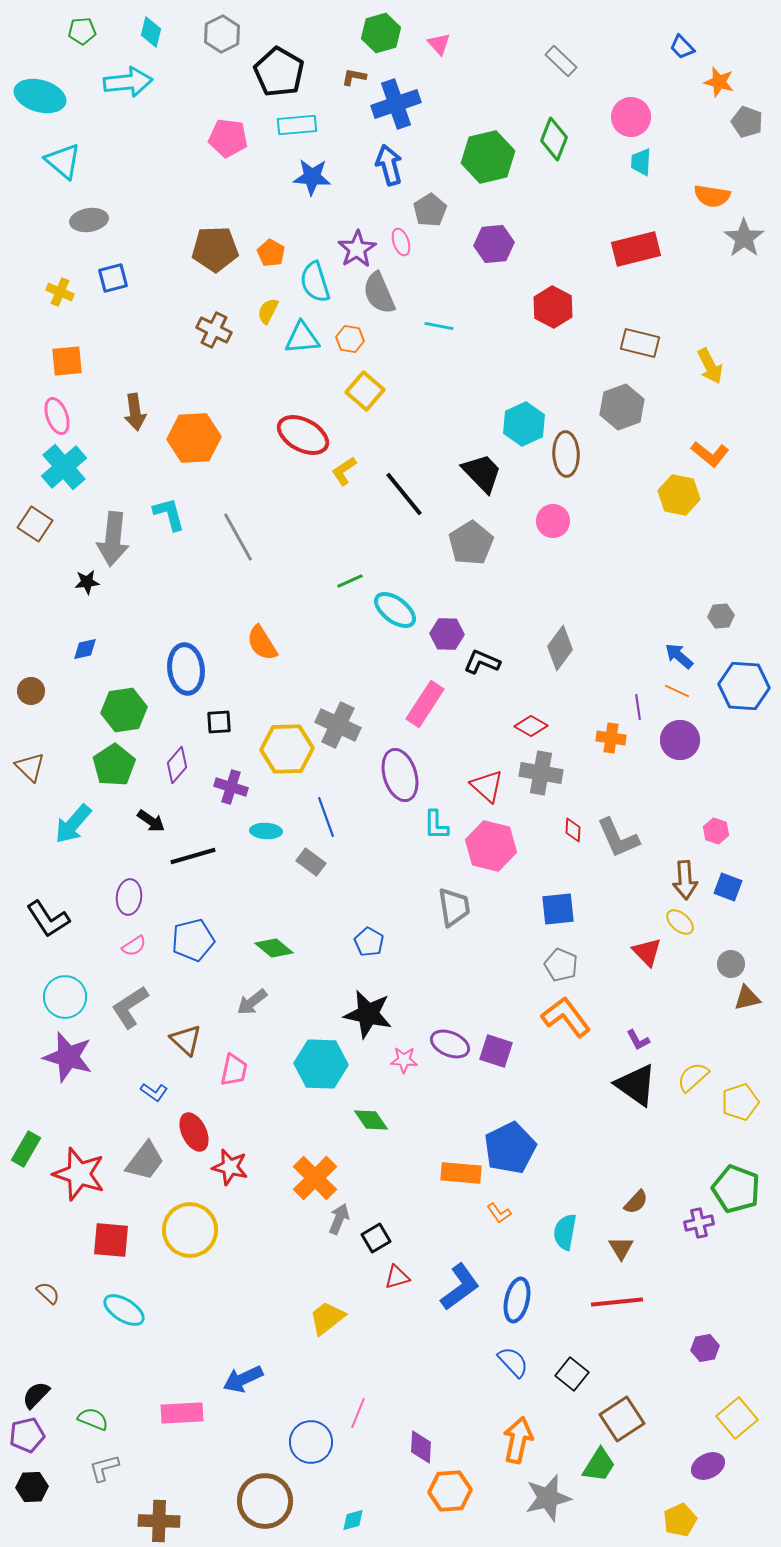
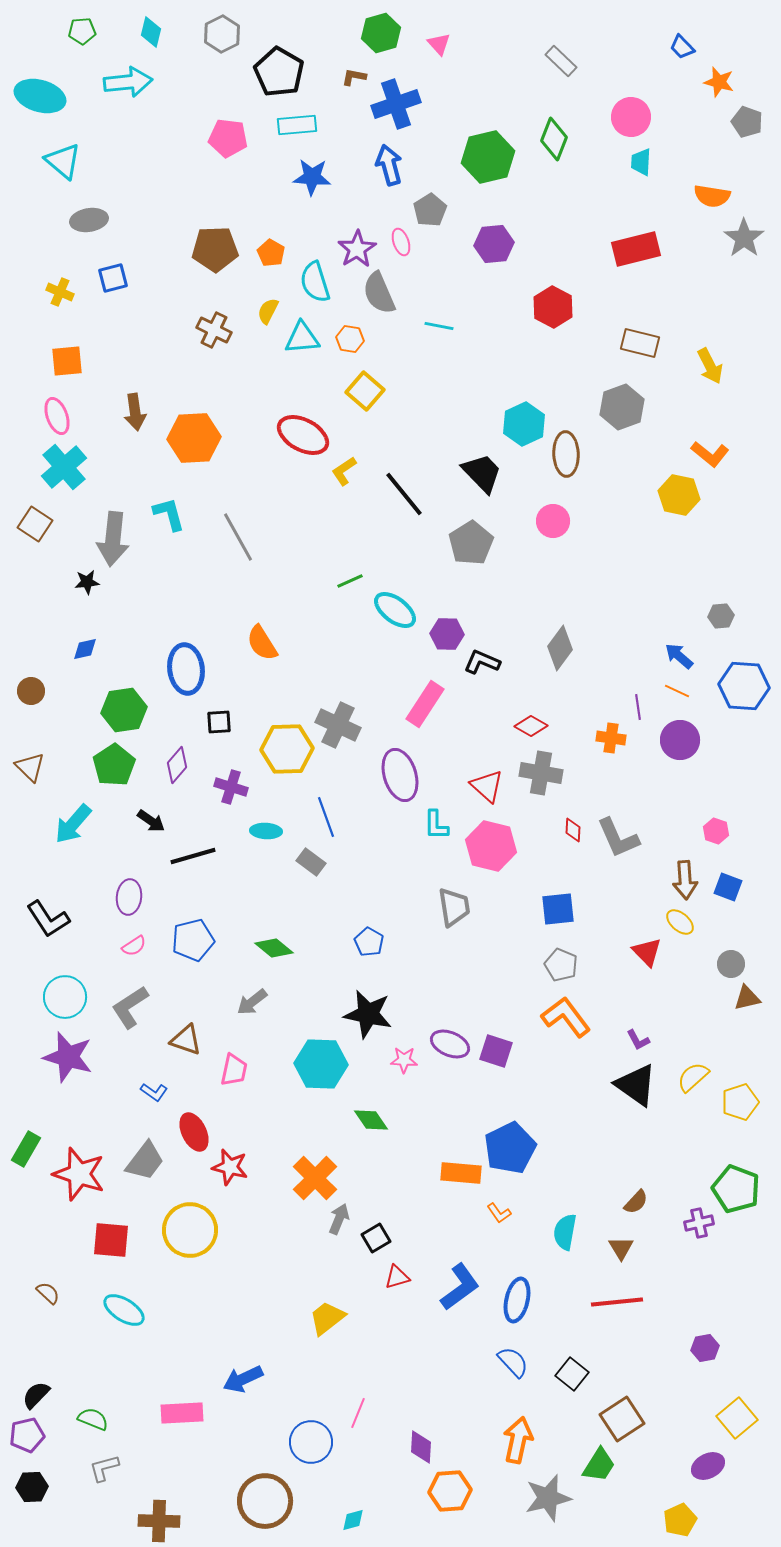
brown triangle at (186, 1040): rotated 24 degrees counterclockwise
